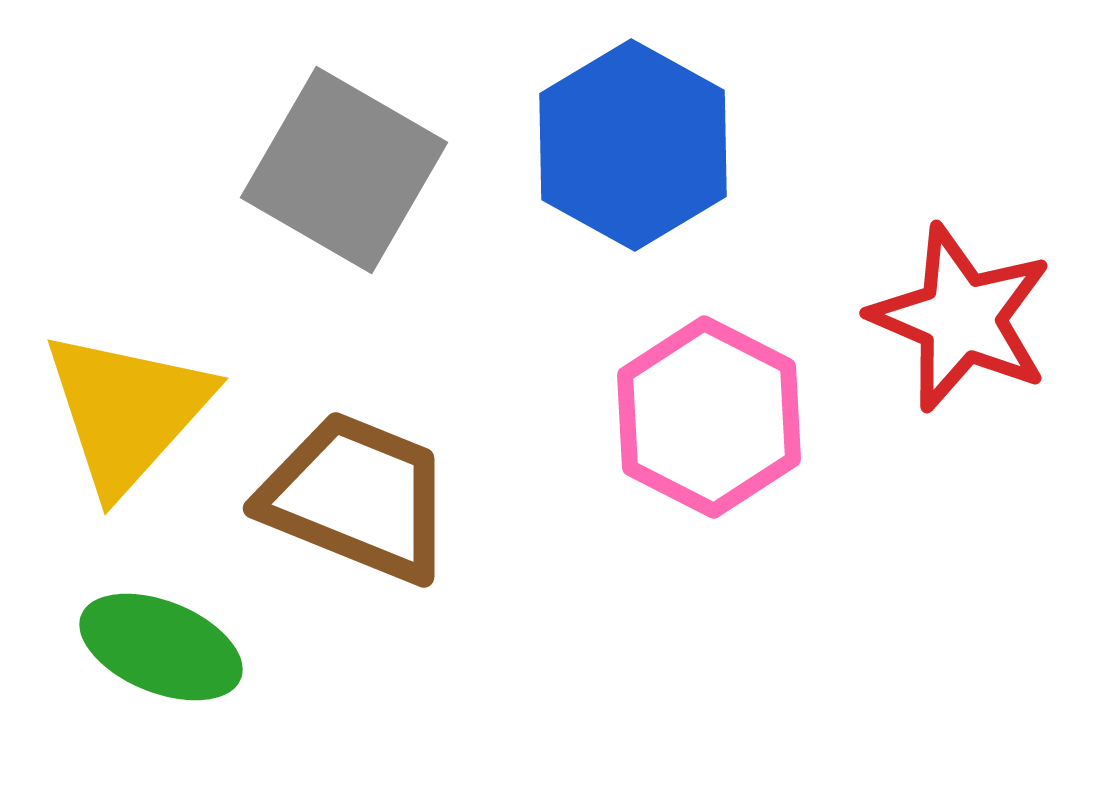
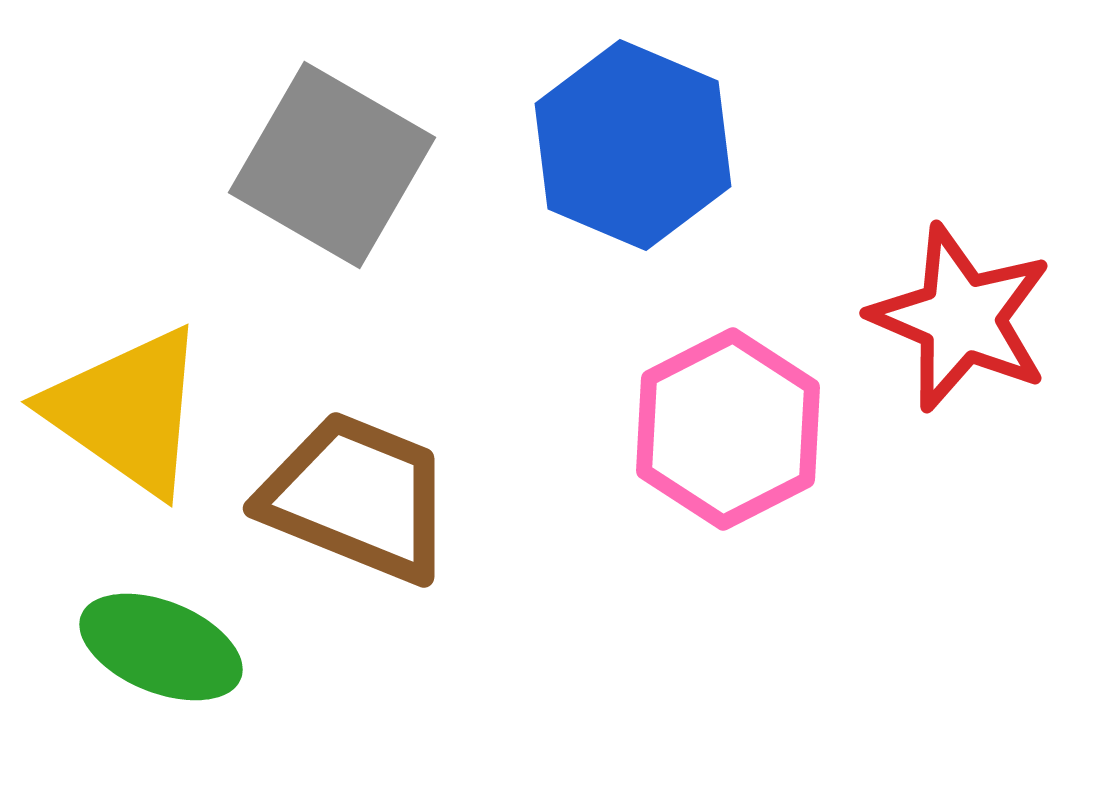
blue hexagon: rotated 6 degrees counterclockwise
gray square: moved 12 px left, 5 px up
yellow triangle: rotated 37 degrees counterclockwise
pink hexagon: moved 19 px right, 12 px down; rotated 6 degrees clockwise
